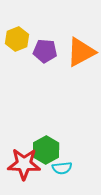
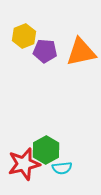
yellow hexagon: moved 7 px right, 3 px up
orange triangle: rotated 16 degrees clockwise
red star: rotated 16 degrees counterclockwise
